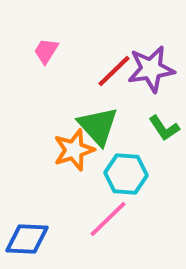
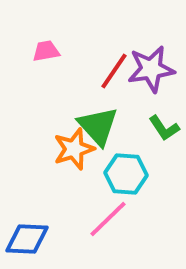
pink trapezoid: rotated 48 degrees clockwise
red line: rotated 12 degrees counterclockwise
orange star: moved 1 px up
